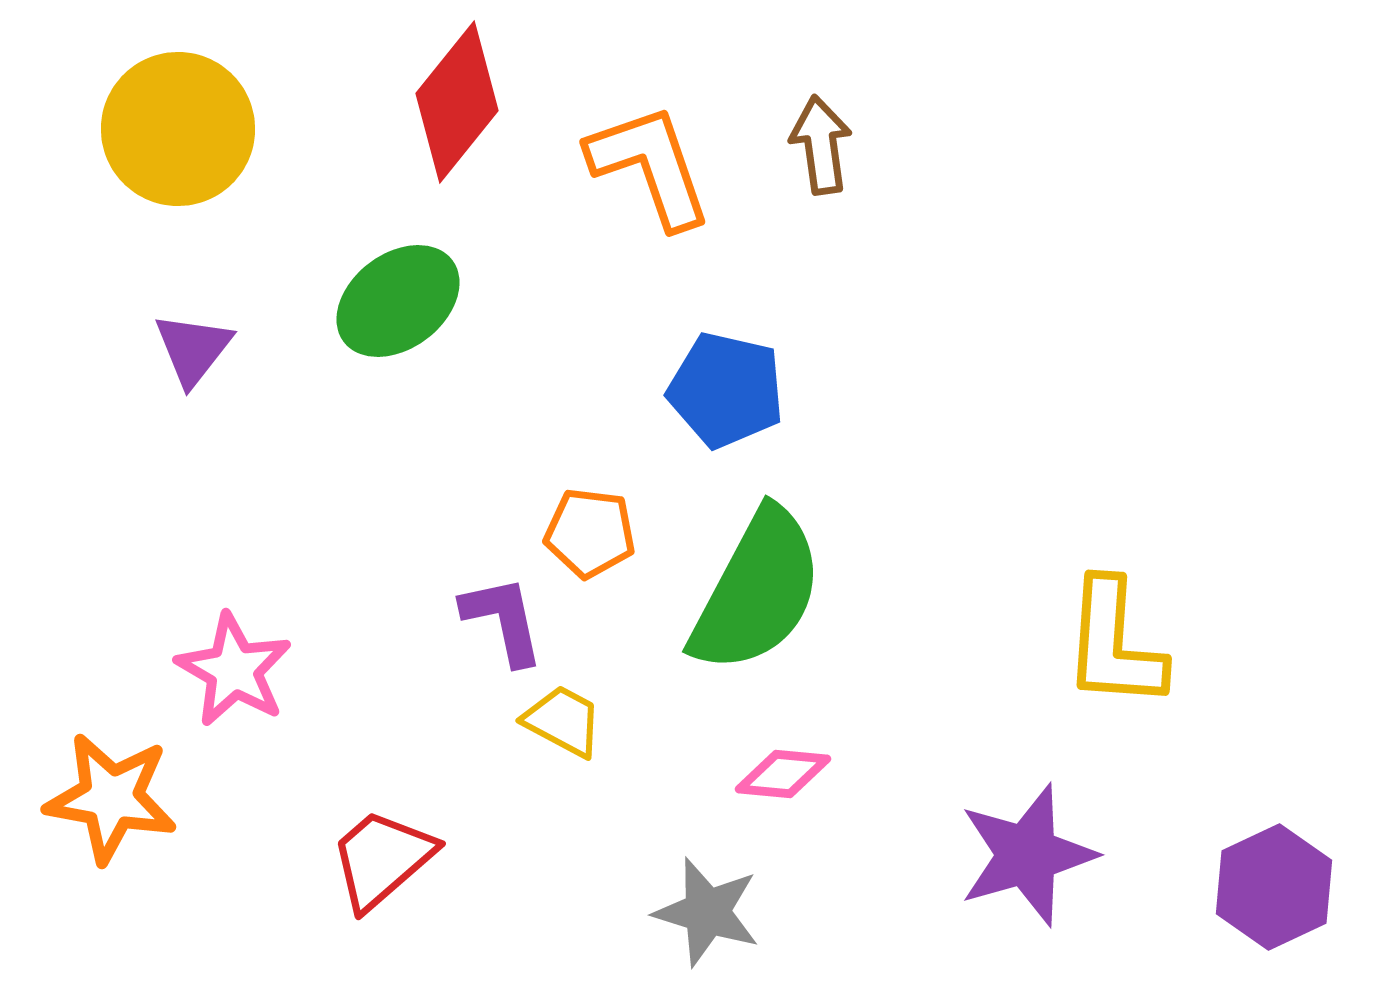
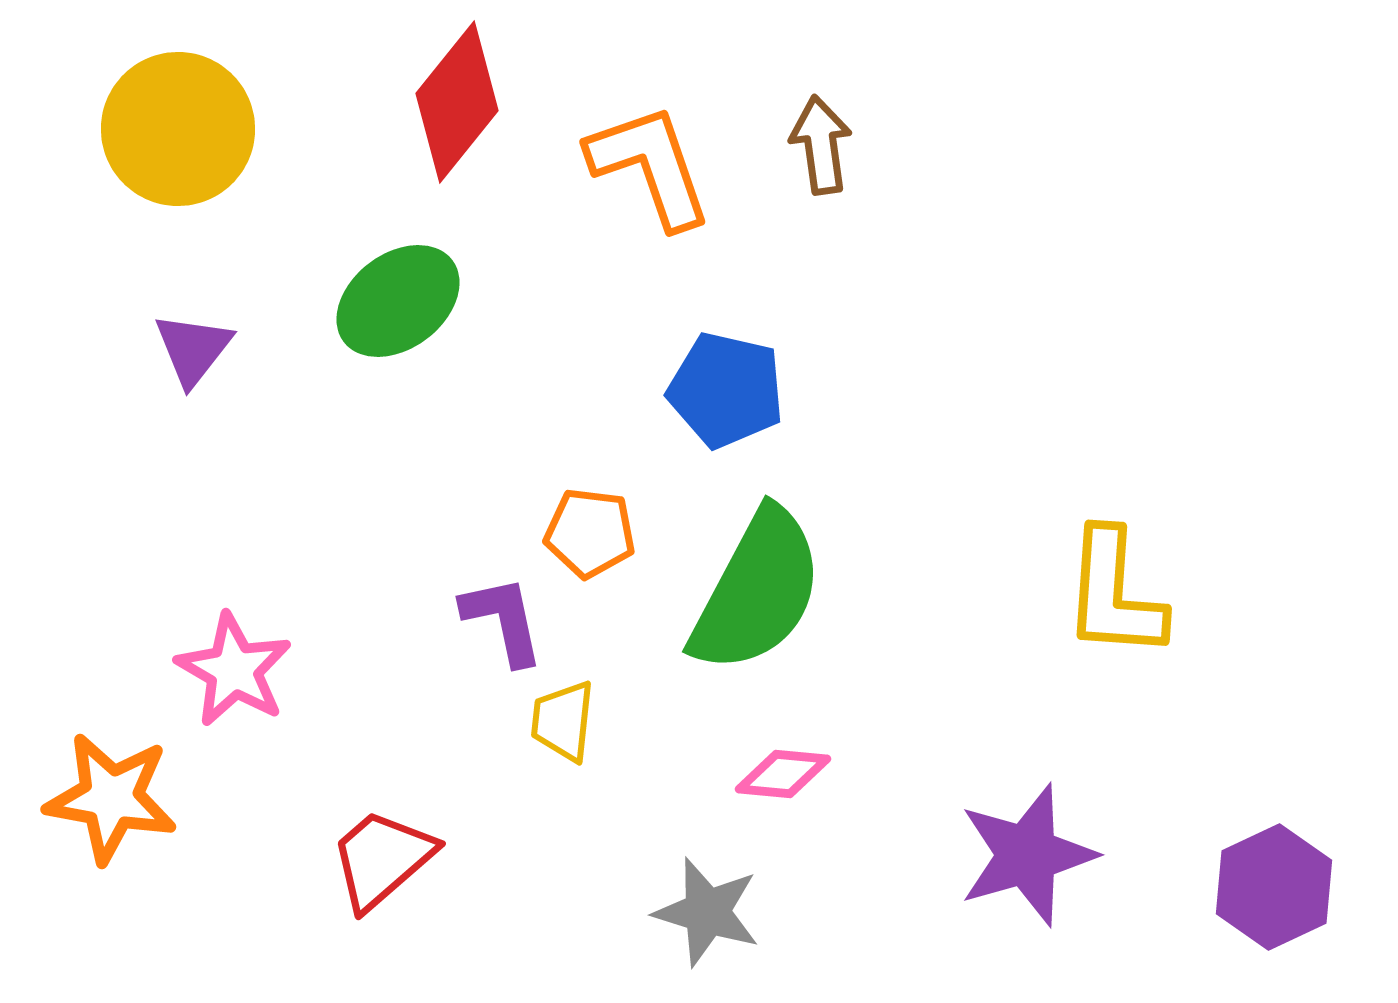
yellow L-shape: moved 50 px up
yellow trapezoid: rotated 112 degrees counterclockwise
